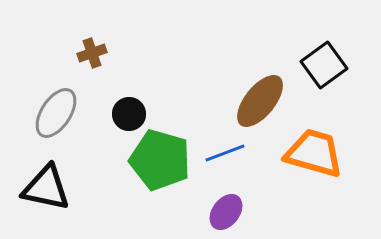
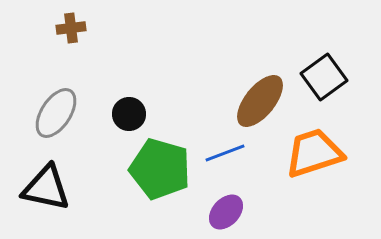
brown cross: moved 21 px left, 25 px up; rotated 12 degrees clockwise
black square: moved 12 px down
orange trapezoid: rotated 34 degrees counterclockwise
green pentagon: moved 9 px down
purple ellipse: rotated 6 degrees clockwise
